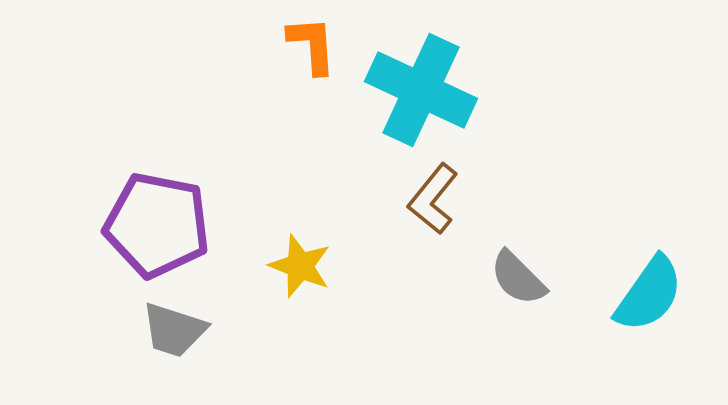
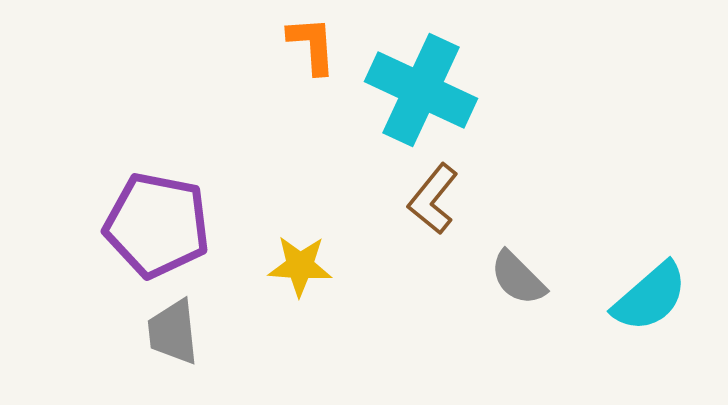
yellow star: rotated 18 degrees counterclockwise
cyan semicircle: moved 1 px right, 3 px down; rotated 14 degrees clockwise
gray trapezoid: moved 1 px left, 2 px down; rotated 66 degrees clockwise
